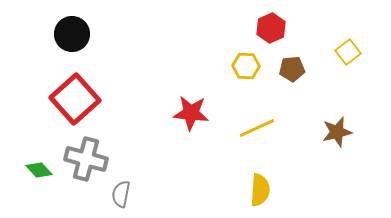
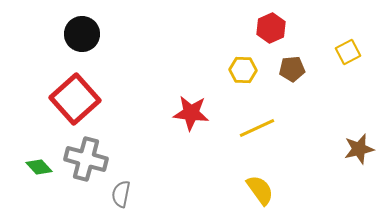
black circle: moved 10 px right
yellow square: rotated 10 degrees clockwise
yellow hexagon: moved 3 px left, 4 px down
brown star: moved 22 px right, 17 px down
green diamond: moved 3 px up
yellow semicircle: rotated 40 degrees counterclockwise
